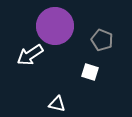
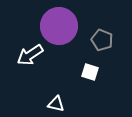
purple circle: moved 4 px right
white triangle: moved 1 px left
